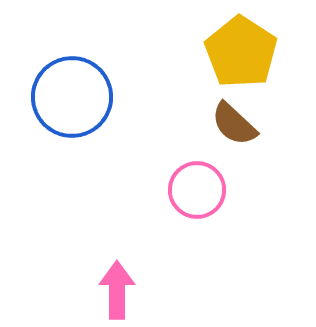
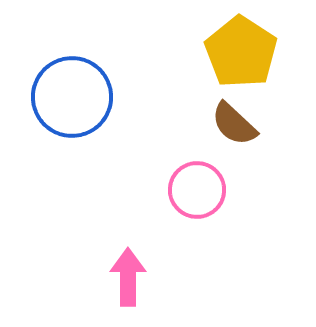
pink arrow: moved 11 px right, 13 px up
